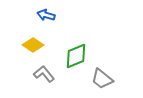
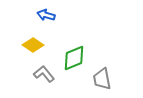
green diamond: moved 2 px left, 2 px down
gray trapezoid: rotated 40 degrees clockwise
